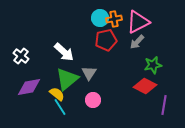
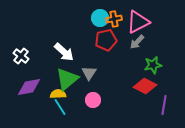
yellow semicircle: moved 1 px right; rotated 42 degrees counterclockwise
